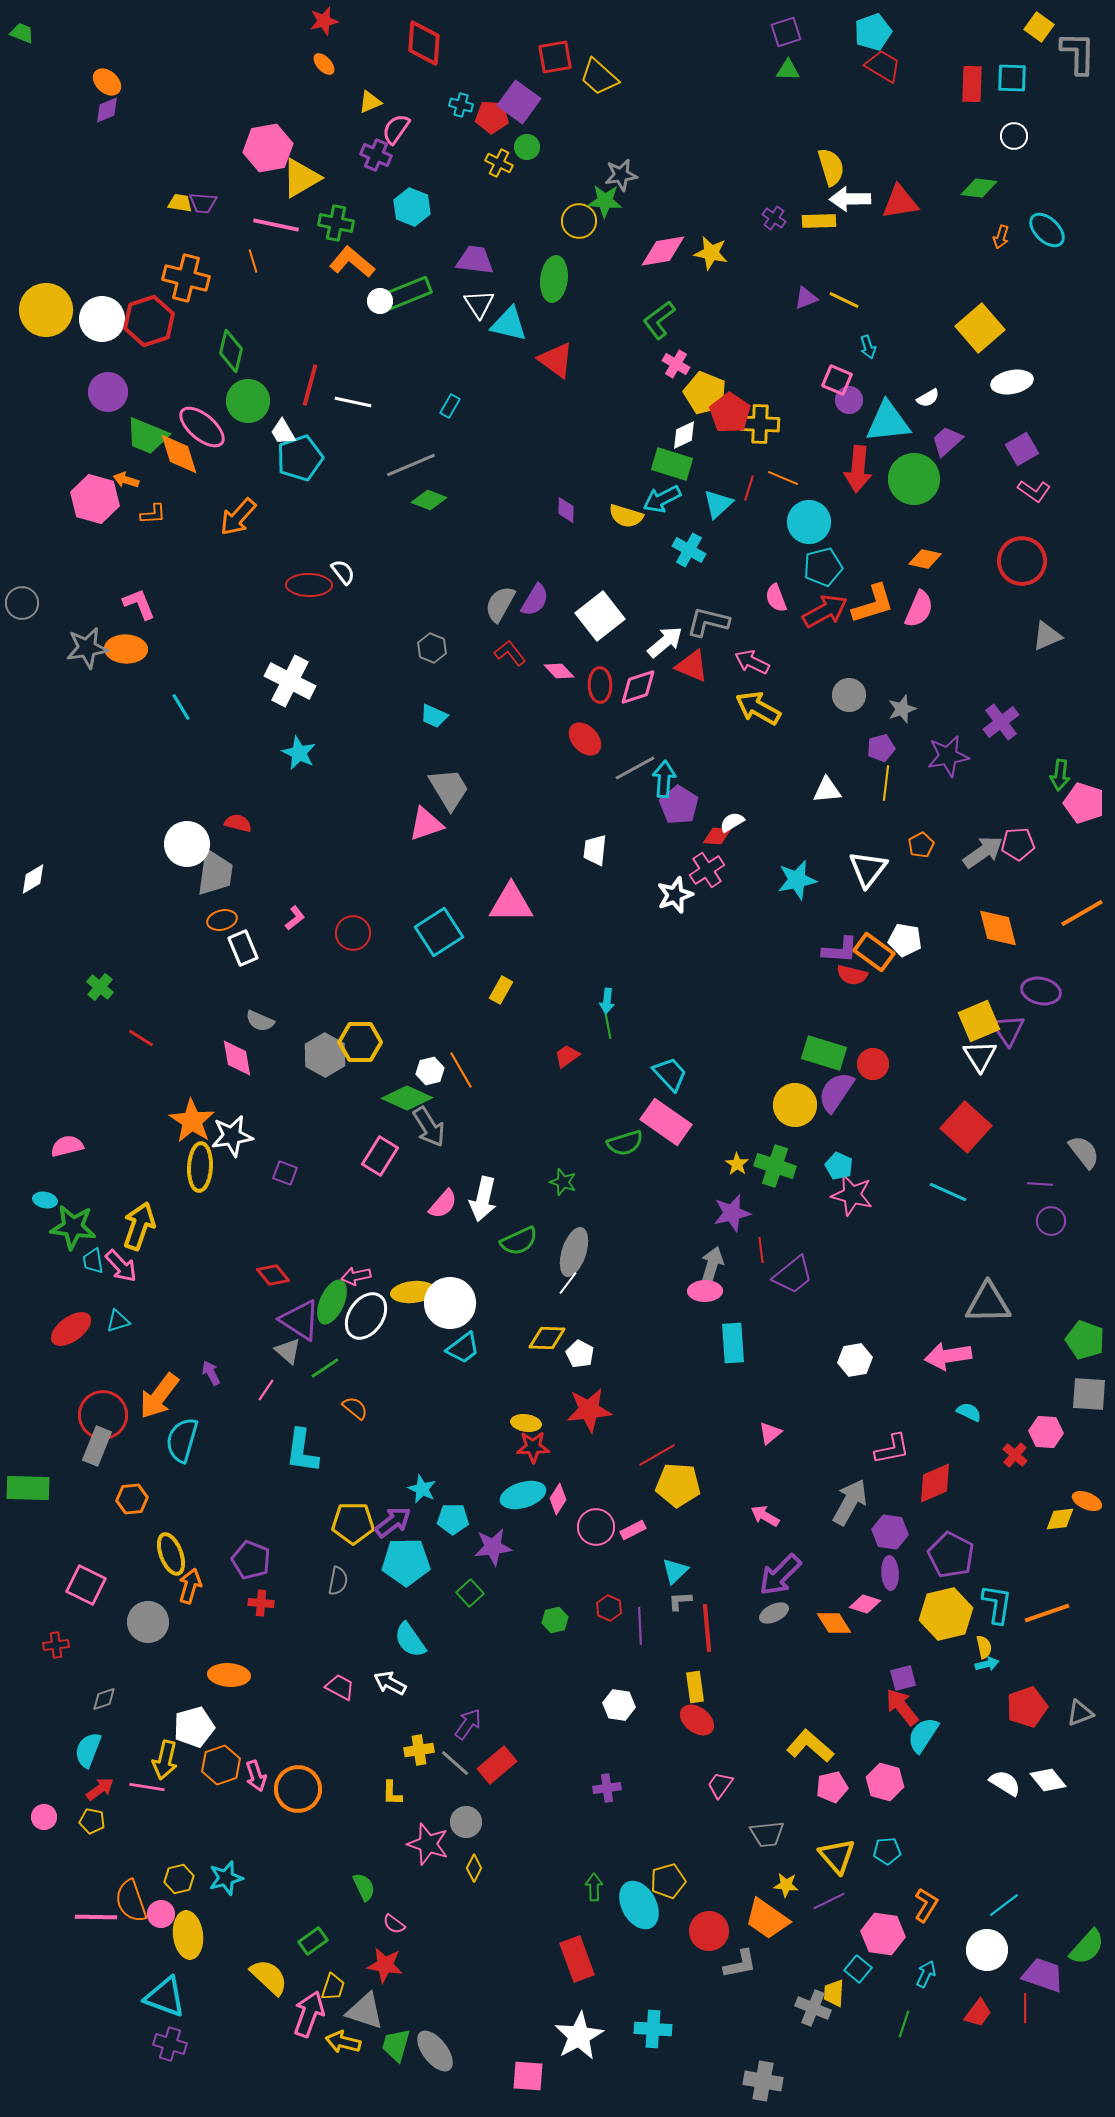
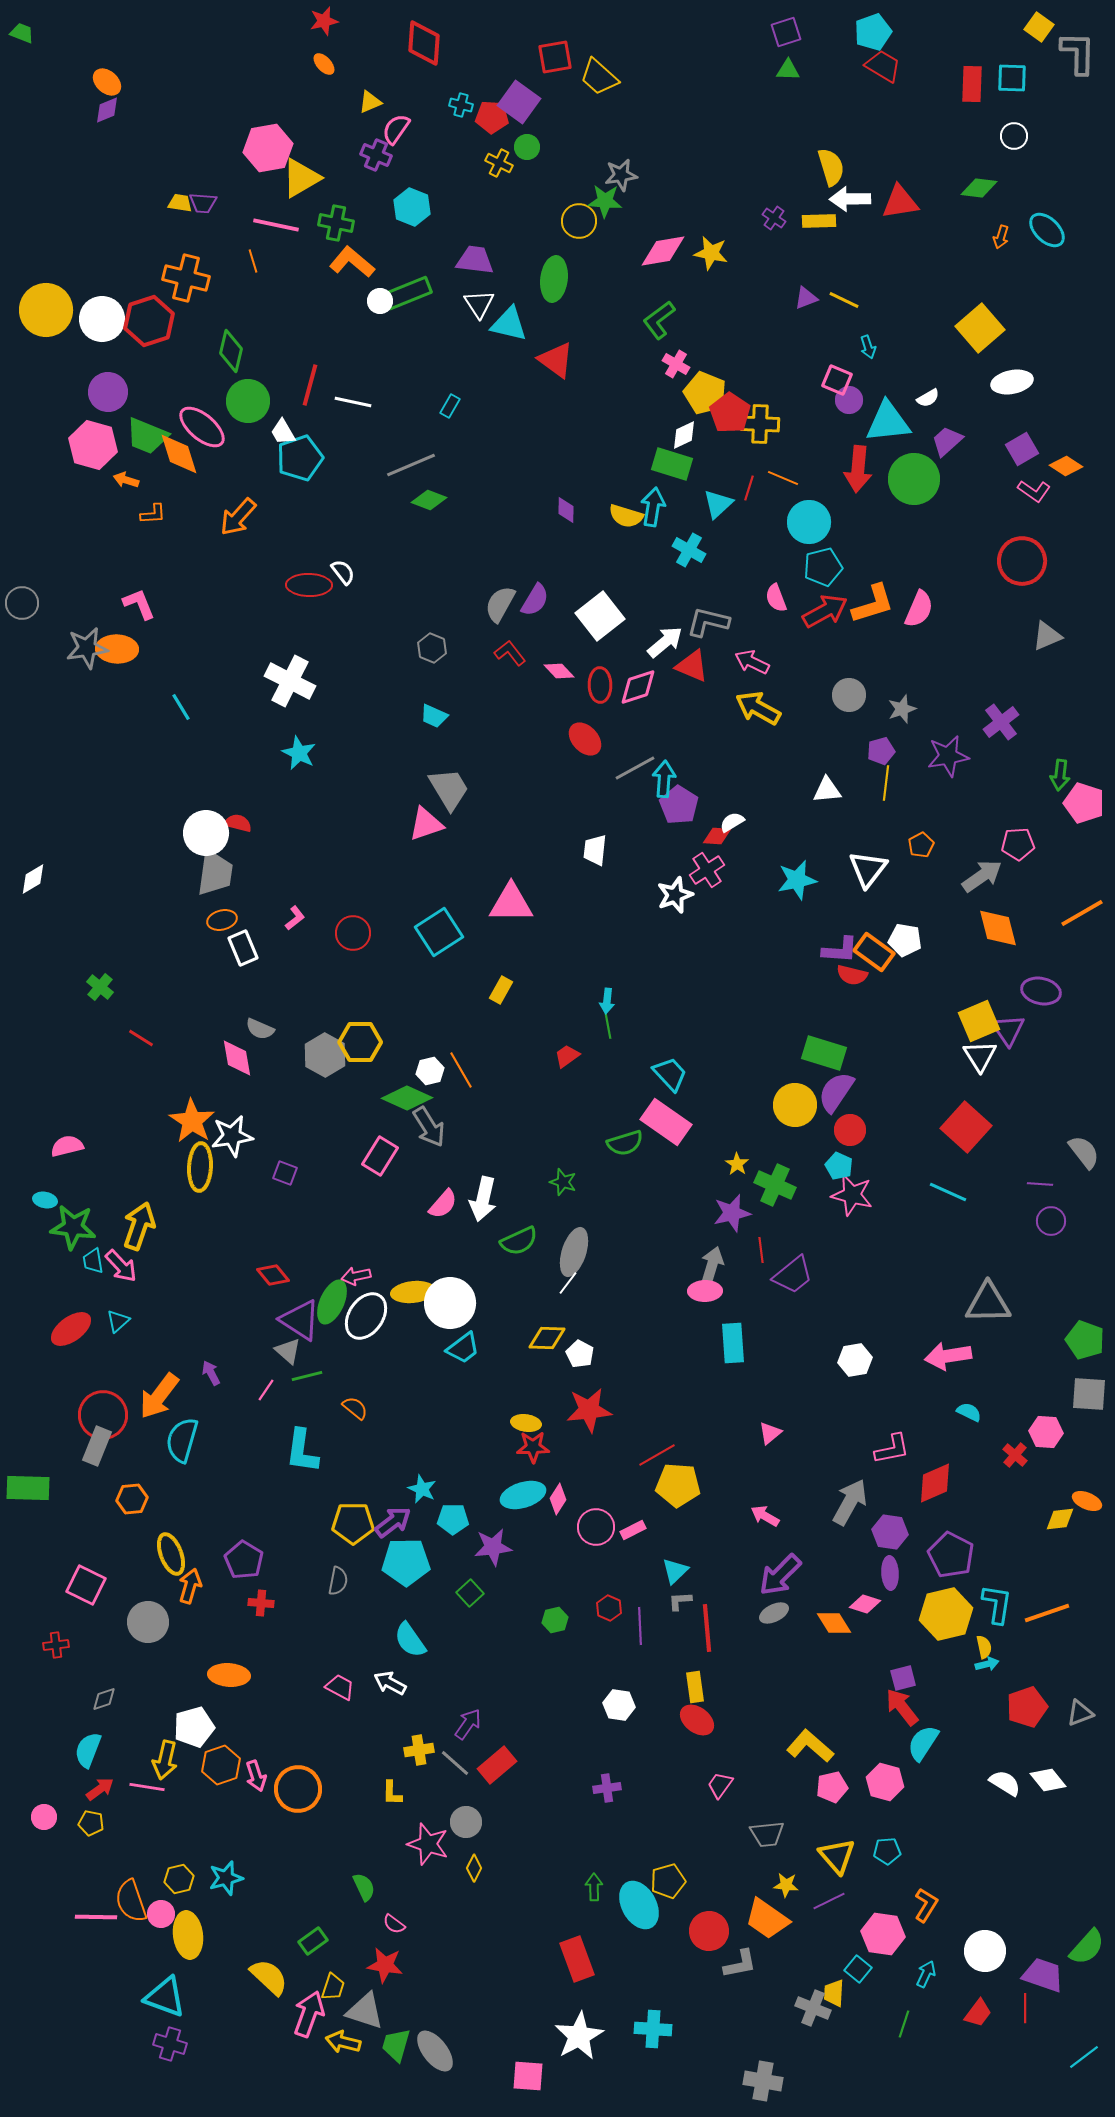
pink hexagon at (95, 499): moved 2 px left, 54 px up
cyan arrow at (662, 499): moved 9 px left, 8 px down; rotated 126 degrees clockwise
orange diamond at (925, 559): moved 141 px right, 93 px up; rotated 20 degrees clockwise
orange ellipse at (126, 649): moved 9 px left
purple pentagon at (881, 748): moved 3 px down
white circle at (187, 844): moved 19 px right, 11 px up
gray arrow at (983, 852): moved 1 px left, 24 px down
gray semicircle at (260, 1021): moved 8 px down
red circle at (873, 1064): moved 23 px left, 66 px down
green cross at (775, 1166): moved 19 px down; rotated 6 degrees clockwise
cyan triangle at (118, 1321): rotated 25 degrees counterclockwise
green line at (325, 1368): moved 18 px left, 8 px down; rotated 20 degrees clockwise
purple pentagon at (251, 1560): moved 7 px left; rotated 9 degrees clockwise
cyan semicircle at (923, 1735): moved 8 px down
yellow pentagon at (92, 1821): moved 1 px left, 2 px down
cyan line at (1004, 1905): moved 80 px right, 152 px down
white circle at (987, 1950): moved 2 px left, 1 px down
